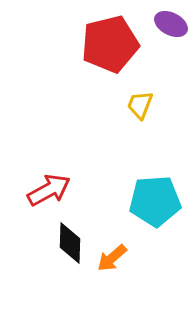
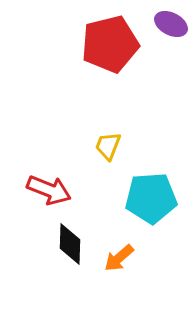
yellow trapezoid: moved 32 px left, 41 px down
red arrow: rotated 51 degrees clockwise
cyan pentagon: moved 4 px left, 3 px up
black diamond: moved 1 px down
orange arrow: moved 7 px right
